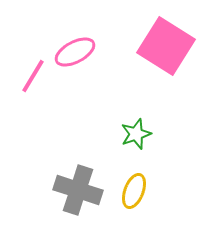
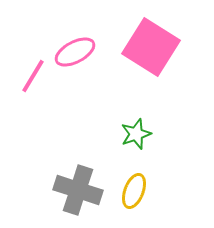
pink square: moved 15 px left, 1 px down
